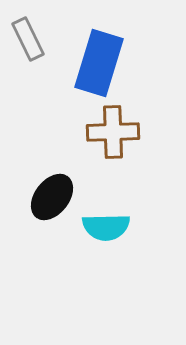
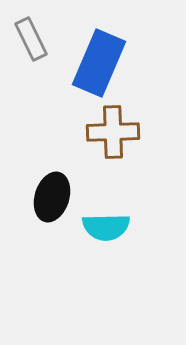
gray rectangle: moved 3 px right
blue rectangle: rotated 6 degrees clockwise
black ellipse: rotated 21 degrees counterclockwise
